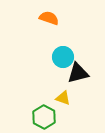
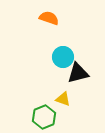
yellow triangle: moved 1 px down
green hexagon: rotated 10 degrees clockwise
